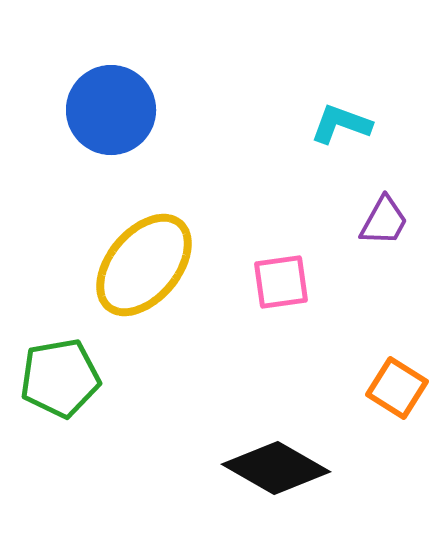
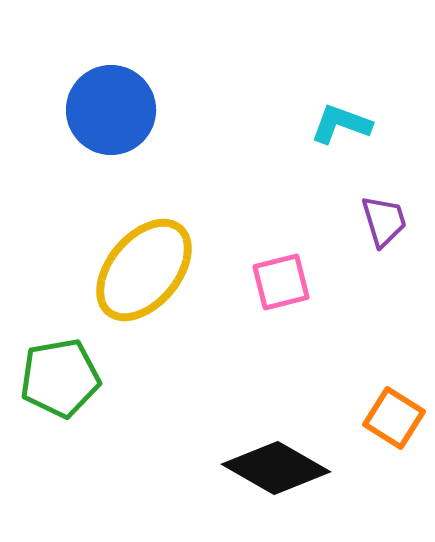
purple trapezoid: rotated 46 degrees counterclockwise
yellow ellipse: moved 5 px down
pink square: rotated 6 degrees counterclockwise
orange square: moved 3 px left, 30 px down
